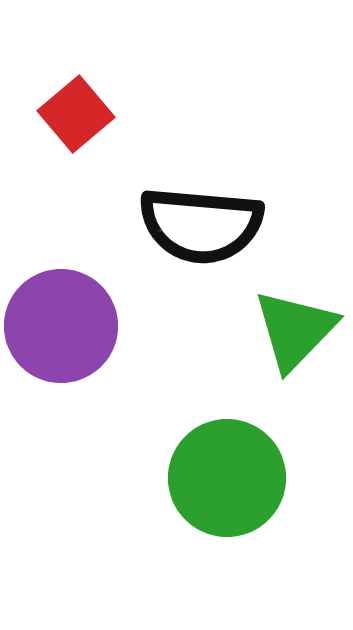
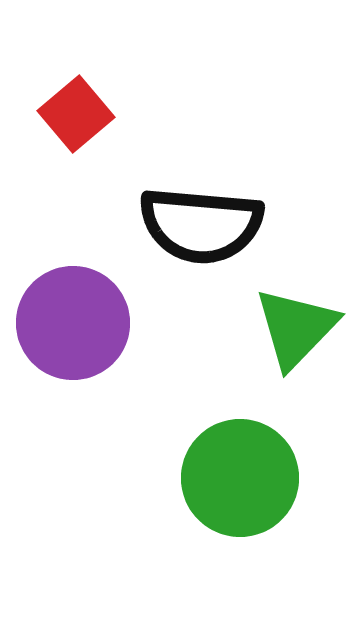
purple circle: moved 12 px right, 3 px up
green triangle: moved 1 px right, 2 px up
green circle: moved 13 px right
